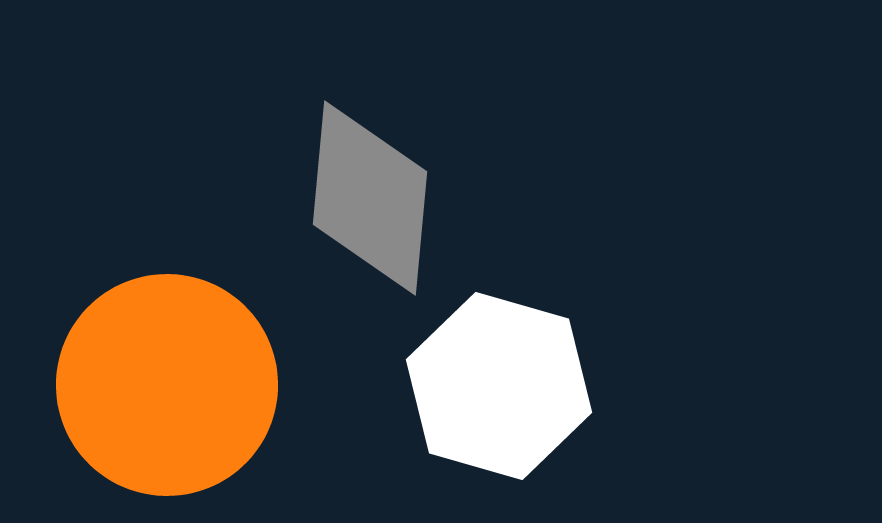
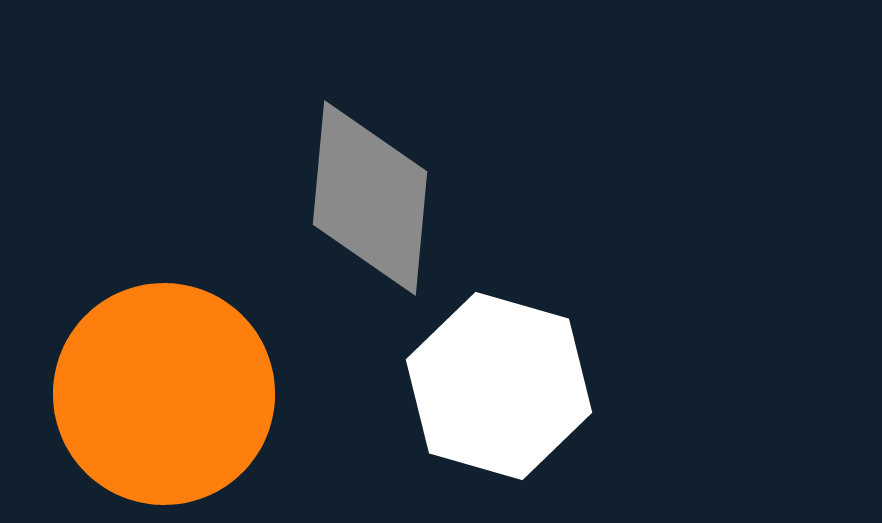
orange circle: moved 3 px left, 9 px down
